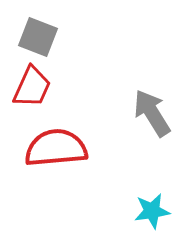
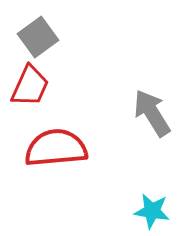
gray square: rotated 33 degrees clockwise
red trapezoid: moved 2 px left, 1 px up
cyan star: rotated 18 degrees clockwise
